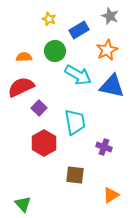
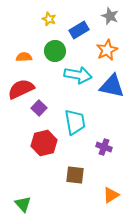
cyan arrow: rotated 20 degrees counterclockwise
red semicircle: moved 2 px down
red hexagon: rotated 15 degrees clockwise
